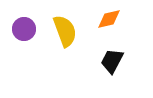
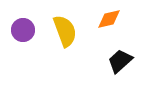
purple circle: moved 1 px left, 1 px down
black trapezoid: moved 8 px right; rotated 20 degrees clockwise
